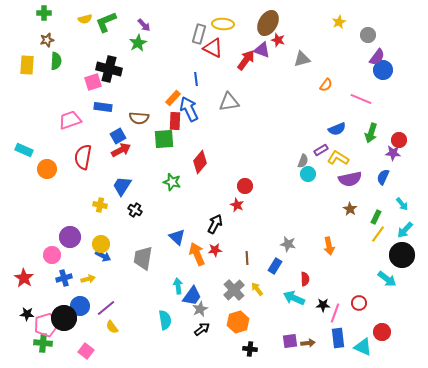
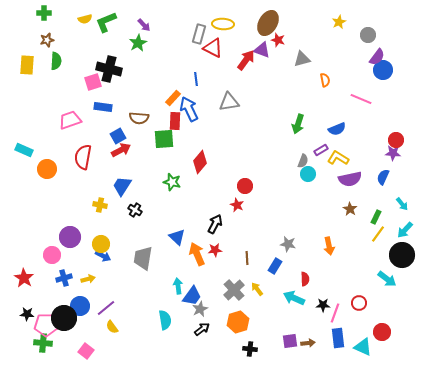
orange semicircle at (326, 85): moved 1 px left, 5 px up; rotated 48 degrees counterclockwise
green arrow at (371, 133): moved 73 px left, 9 px up
red circle at (399, 140): moved 3 px left
pink pentagon at (46, 325): rotated 15 degrees clockwise
